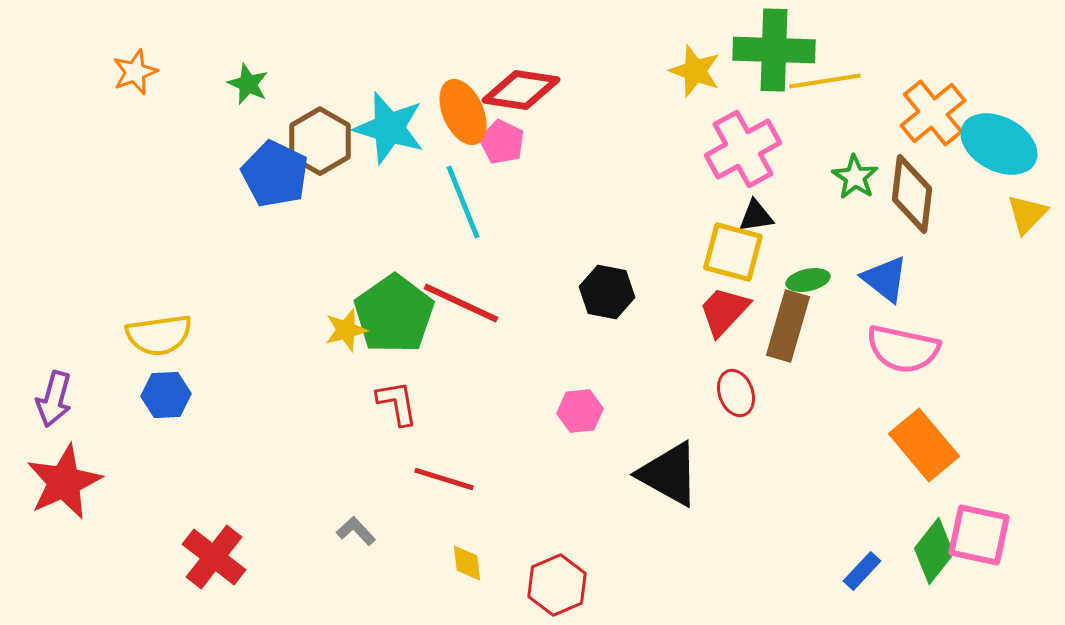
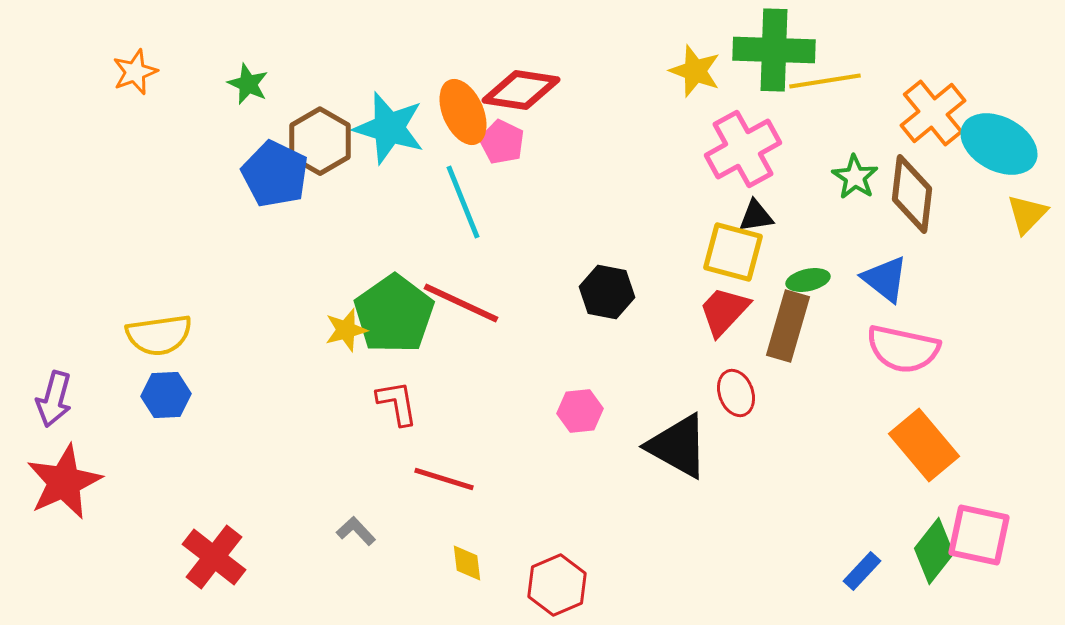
black triangle at (669, 474): moved 9 px right, 28 px up
